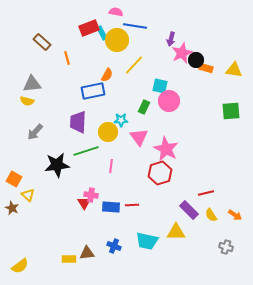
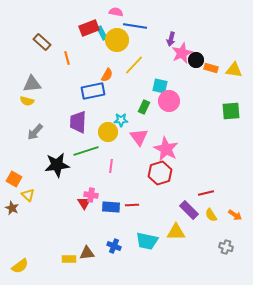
orange rectangle at (206, 68): moved 5 px right
